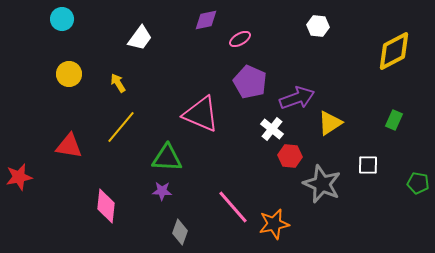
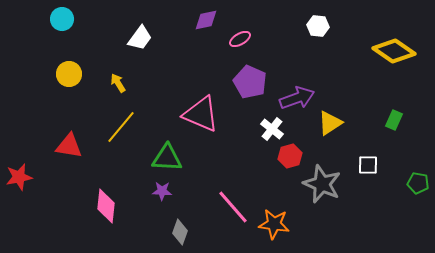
yellow diamond: rotated 63 degrees clockwise
red hexagon: rotated 20 degrees counterclockwise
orange star: rotated 20 degrees clockwise
